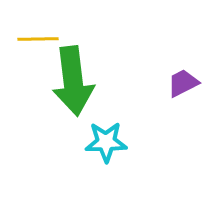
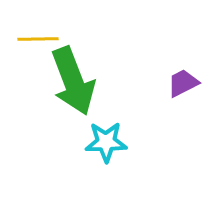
green arrow: rotated 14 degrees counterclockwise
